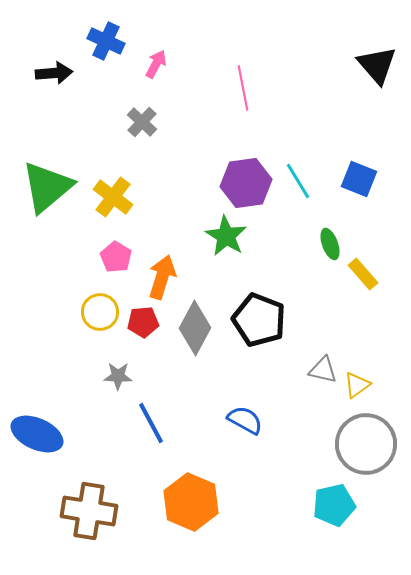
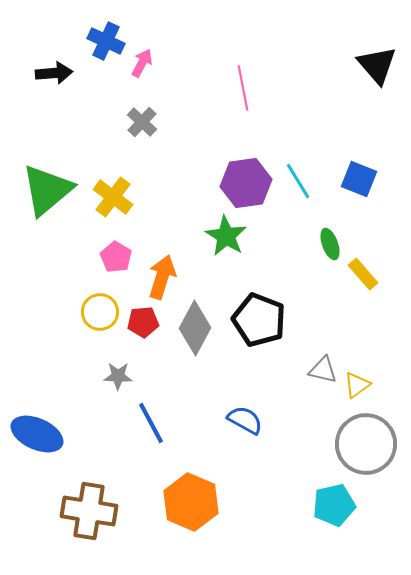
pink arrow: moved 14 px left, 1 px up
green triangle: moved 3 px down
